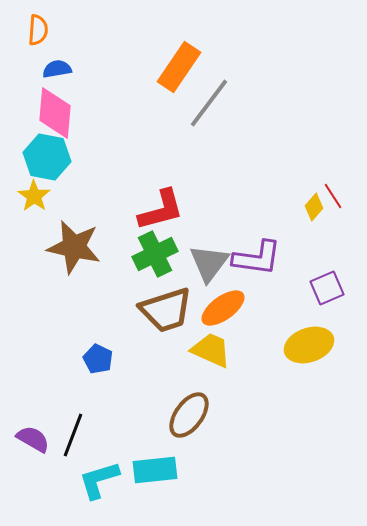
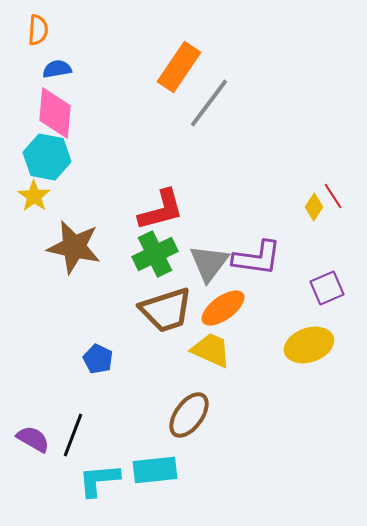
yellow diamond: rotated 8 degrees counterclockwise
cyan L-shape: rotated 12 degrees clockwise
